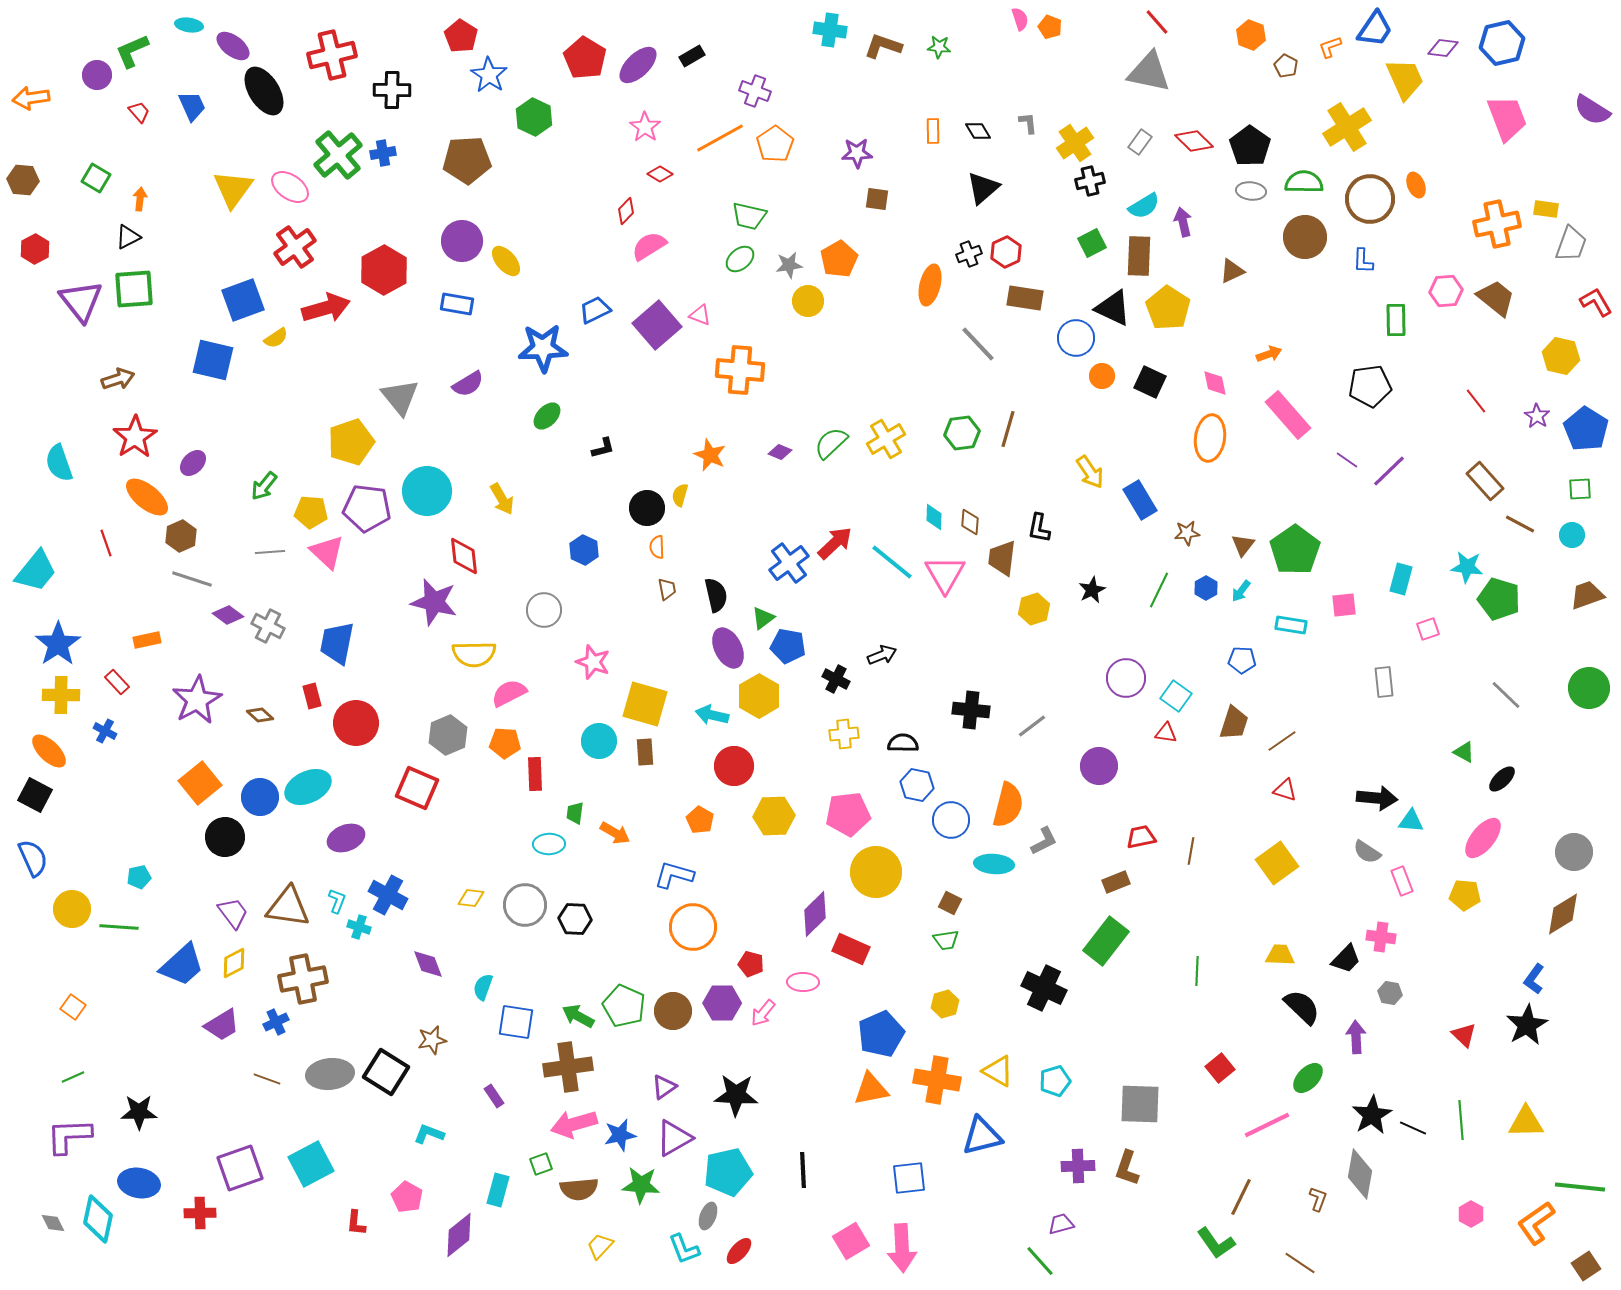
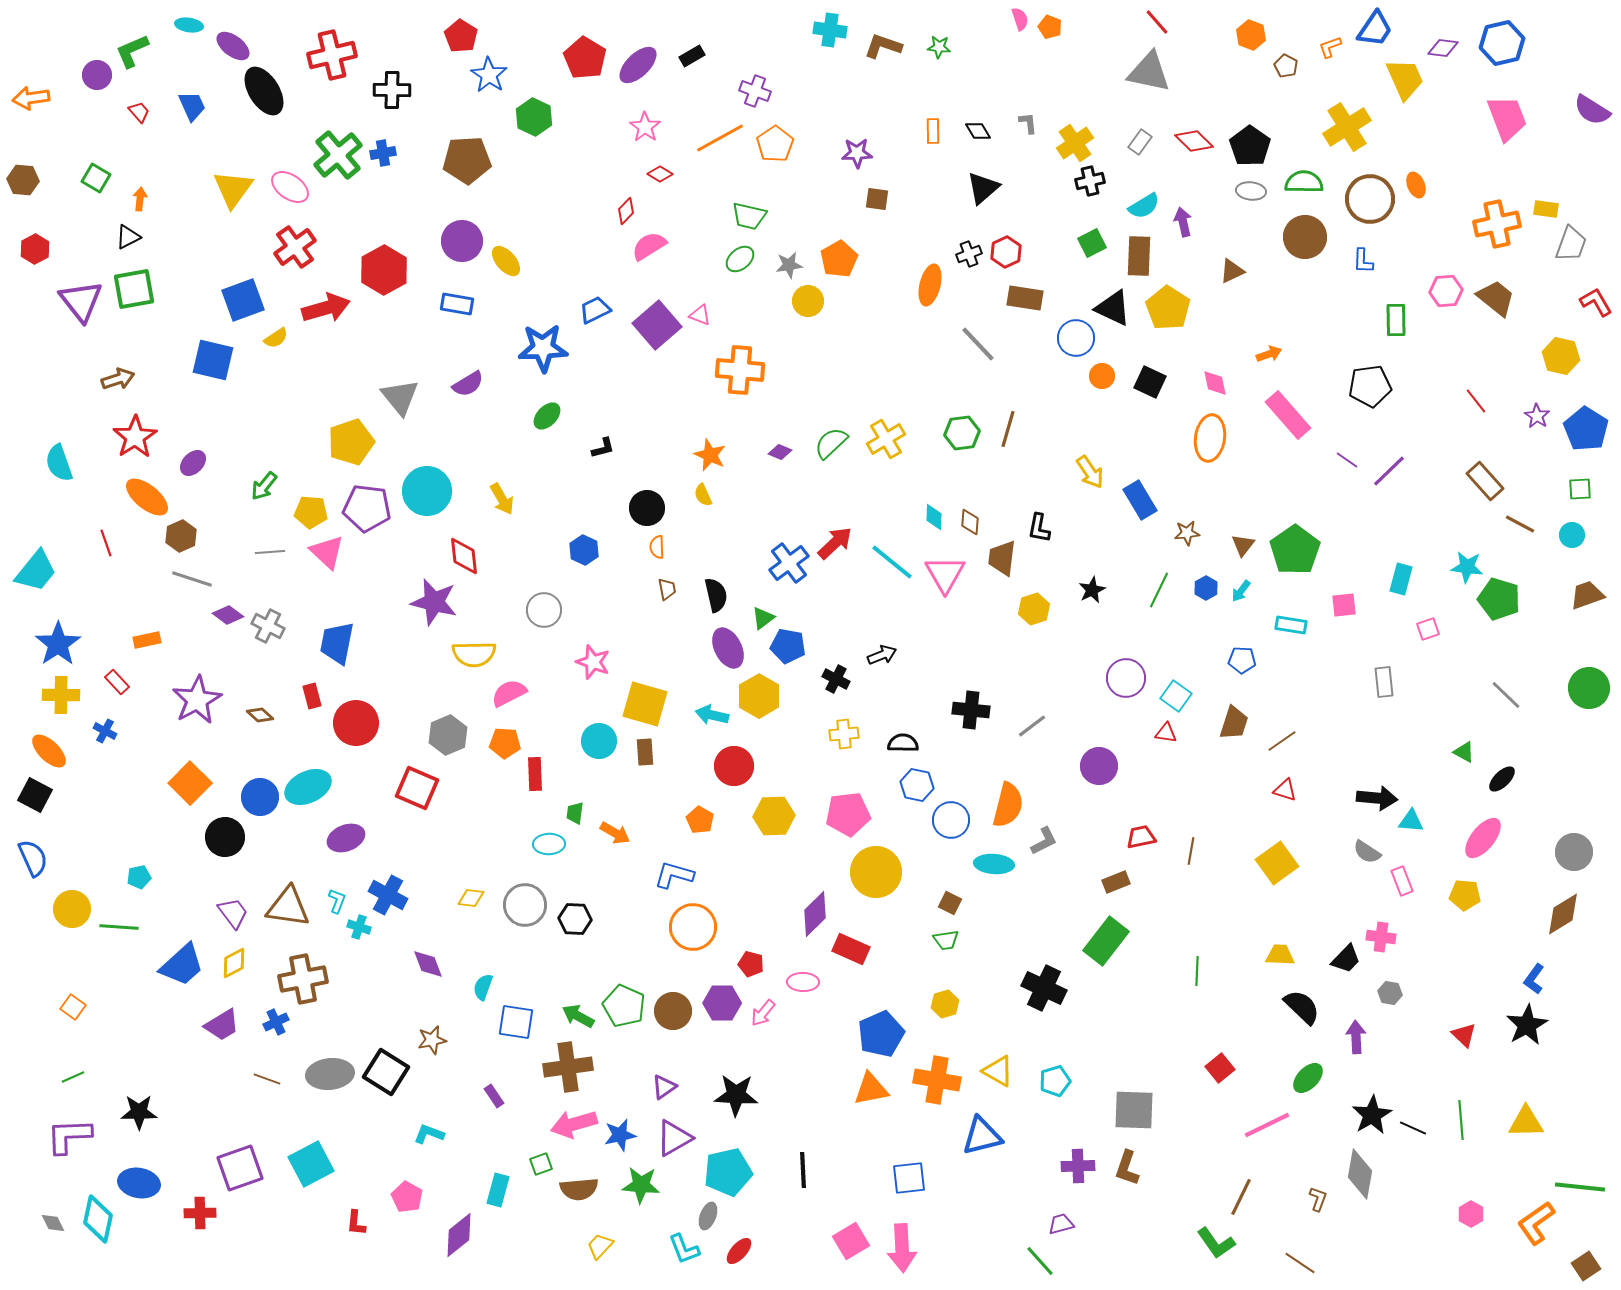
green square at (134, 289): rotated 6 degrees counterclockwise
yellow semicircle at (680, 495): moved 23 px right; rotated 40 degrees counterclockwise
orange square at (200, 783): moved 10 px left; rotated 6 degrees counterclockwise
gray square at (1140, 1104): moved 6 px left, 6 px down
